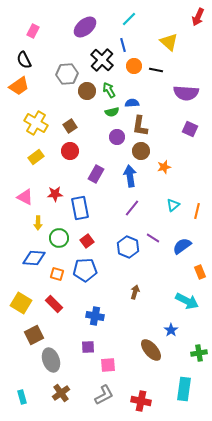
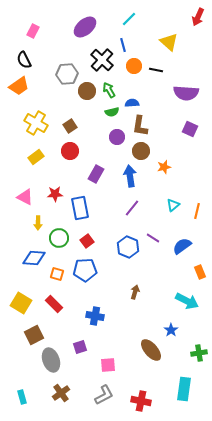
purple square at (88, 347): moved 8 px left; rotated 16 degrees counterclockwise
